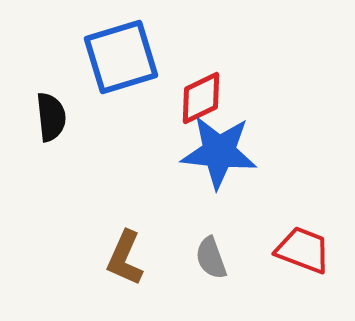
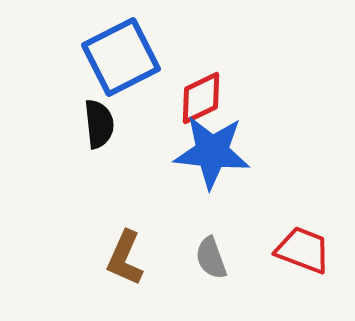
blue square: rotated 10 degrees counterclockwise
black semicircle: moved 48 px right, 7 px down
blue star: moved 7 px left
